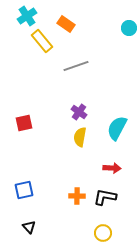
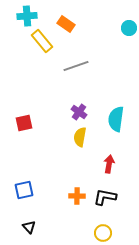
cyan cross: rotated 30 degrees clockwise
cyan semicircle: moved 1 px left, 9 px up; rotated 20 degrees counterclockwise
red arrow: moved 3 px left, 4 px up; rotated 84 degrees counterclockwise
